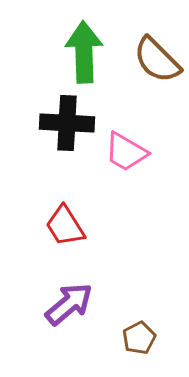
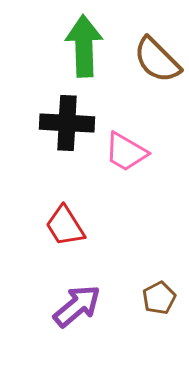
green arrow: moved 6 px up
purple arrow: moved 8 px right, 2 px down
brown pentagon: moved 20 px right, 40 px up
